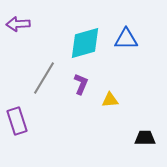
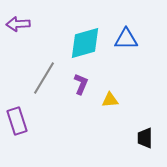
black trapezoid: rotated 90 degrees counterclockwise
